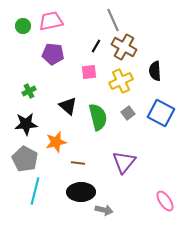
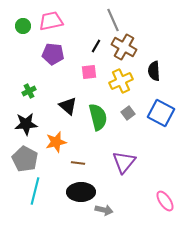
black semicircle: moved 1 px left
